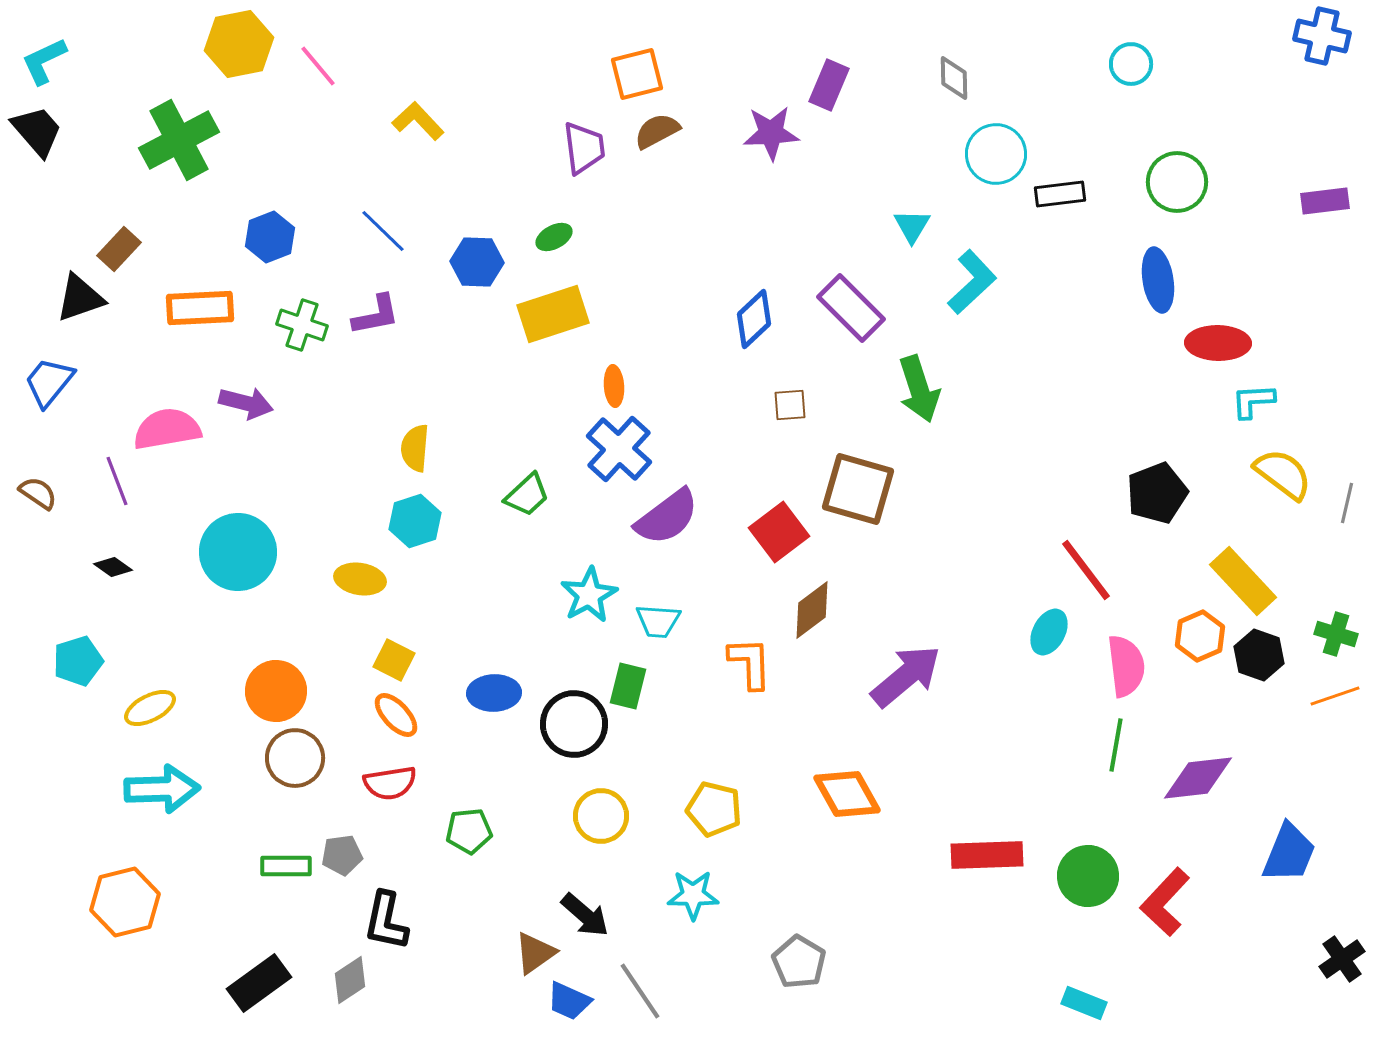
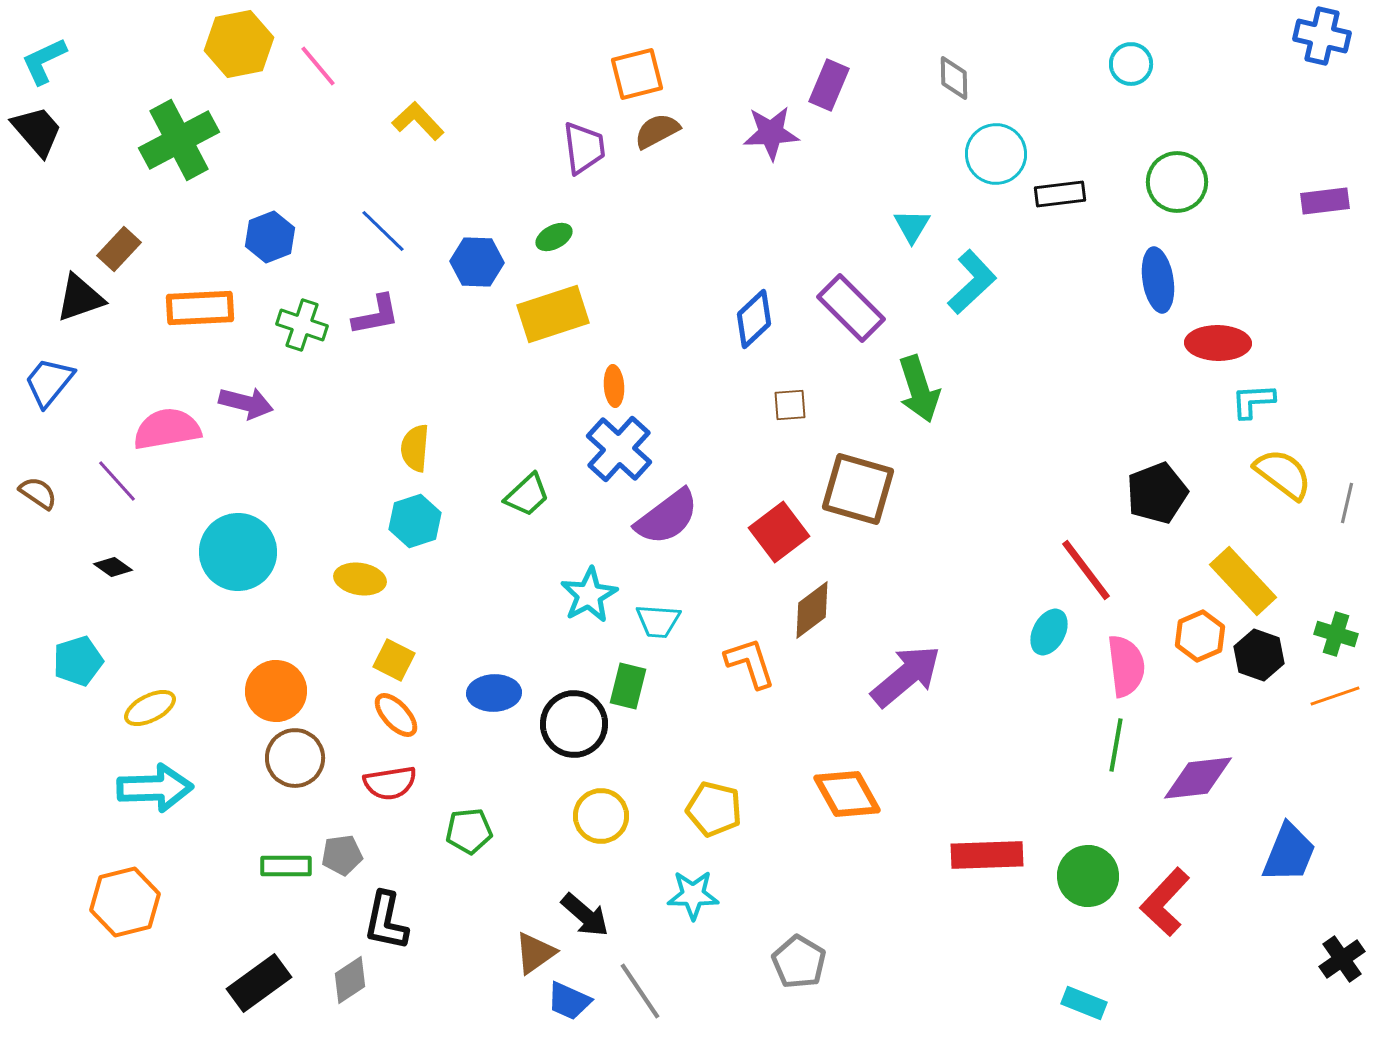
purple line at (117, 481): rotated 21 degrees counterclockwise
orange L-shape at (750, 663): rotated 16 degrees counterclockwise
cyan arrow at (162, 789): moved 7 px left, 1 px up
